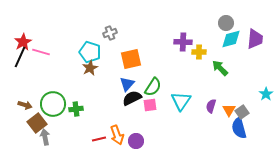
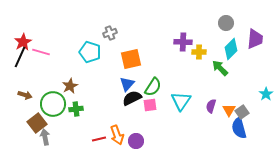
cyan diamond: moved 10 px down; rotated 30 degrees counterclockwise
brown star: moved 20 px left, 18 px down
brown arrow: moved 10 px up
